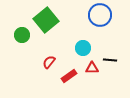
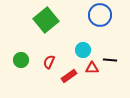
green circle: moved 1 px left, 25 px down
cyan circle: moved 2 px down
red semicircle: rotated 16 degrees counterclockwise
